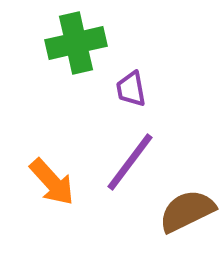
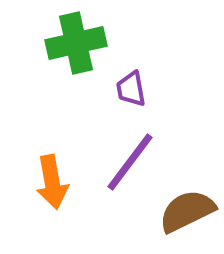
orange arrow: rotated 32 degrees clockwise
